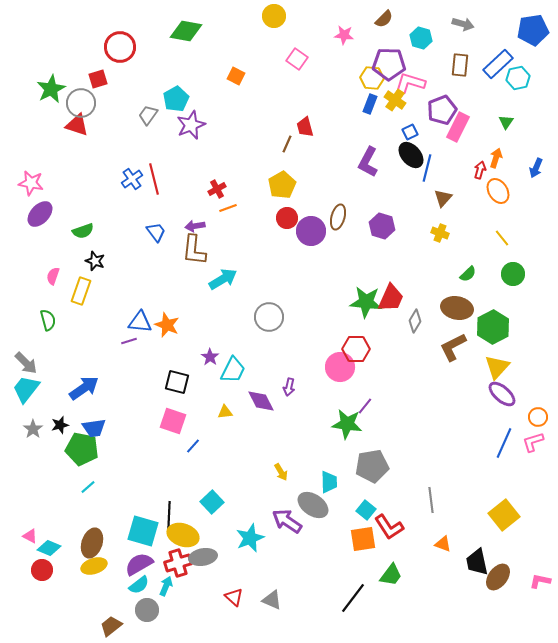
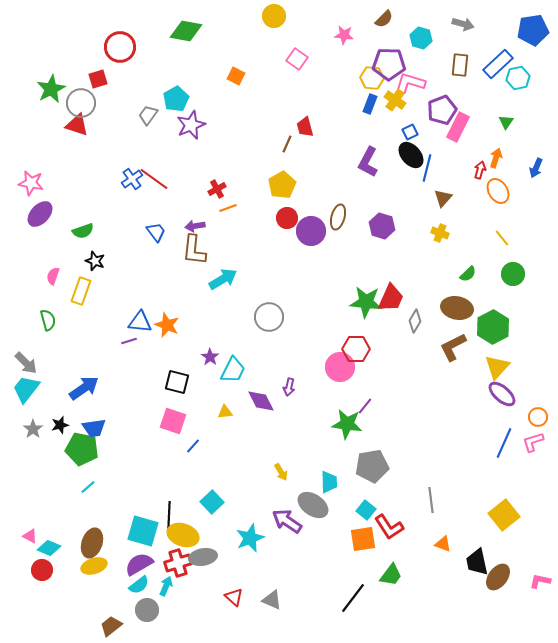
red line at (154, 179): rotated 40 degrees counterclockwise
